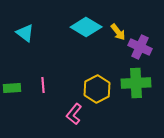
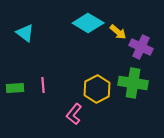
cyan diamond: moved 2 px right, 4 px up
yellow arrow: rotated 12 degrees counterclockwise
purple cross: moved 1 px right
green cross: moved 3 px left; rotated 12 degrees clockwise
green rectangle: moved 3 px right
